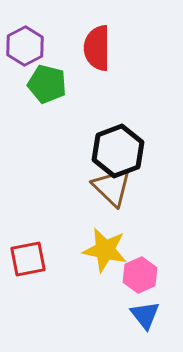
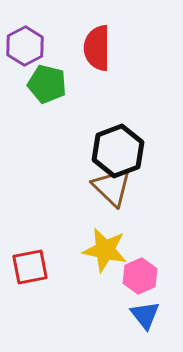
red square: moved 2 px right, 8 px down
pink hexagon: moved 1 px down
